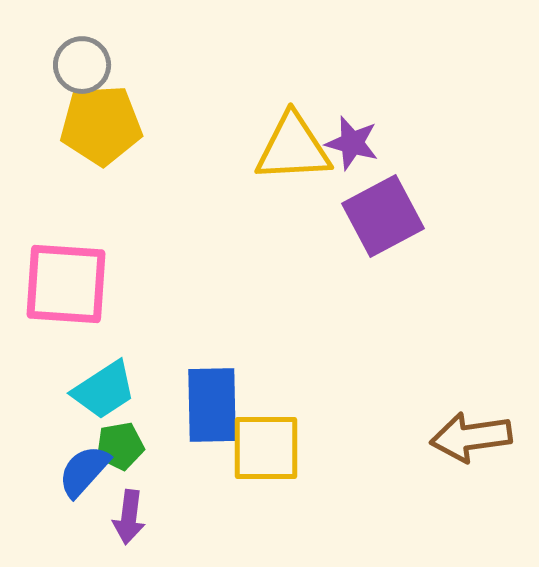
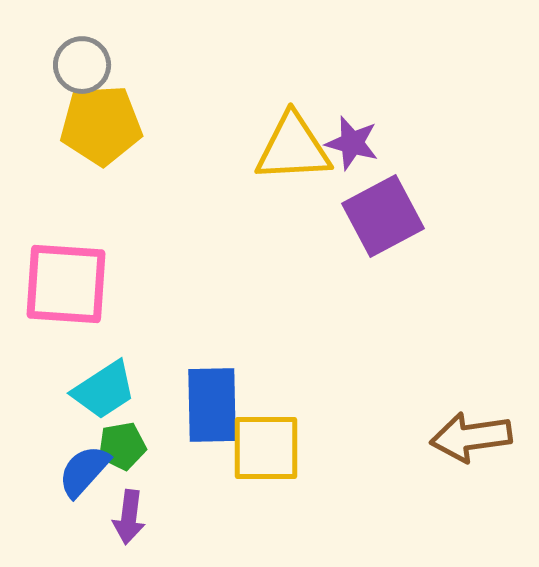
green pentagon: moved 2 px right
